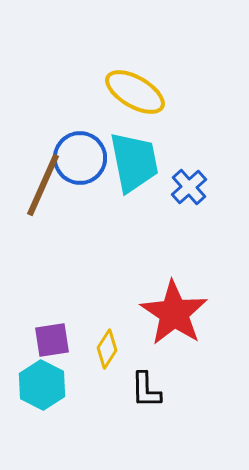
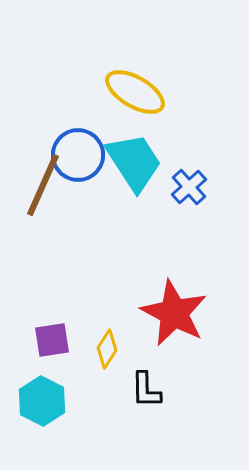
blue circle: moved 2 px left, 3 px up
cyan trapezoid: rotated 22 degrees counterclockwise
red star: rotated 6 degrees counterclockwise
cyan hexagon: moved 16 px down
